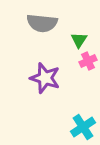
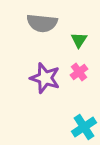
pink cross: moved 9 px left, 11 px down; rotated 12 degrees counterclockwise
cyan cross: moved 1 px right
